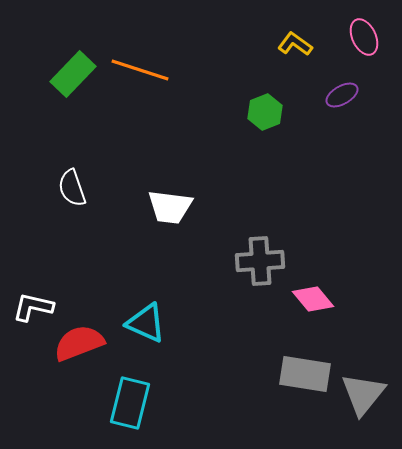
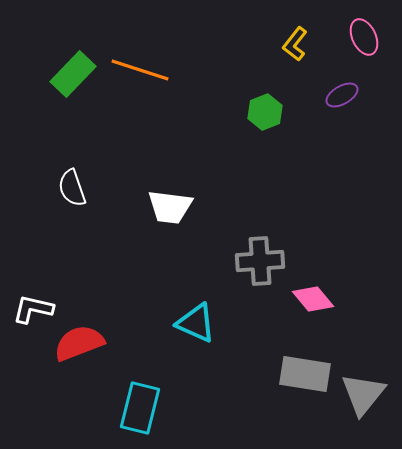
yellow L-shape: rotated 88 degrees counterclockwise
white L-shape: moved 2 px down
cyan triangle: moved 50 px right
cyan rectangle: moved 10 px right, 5 px down
